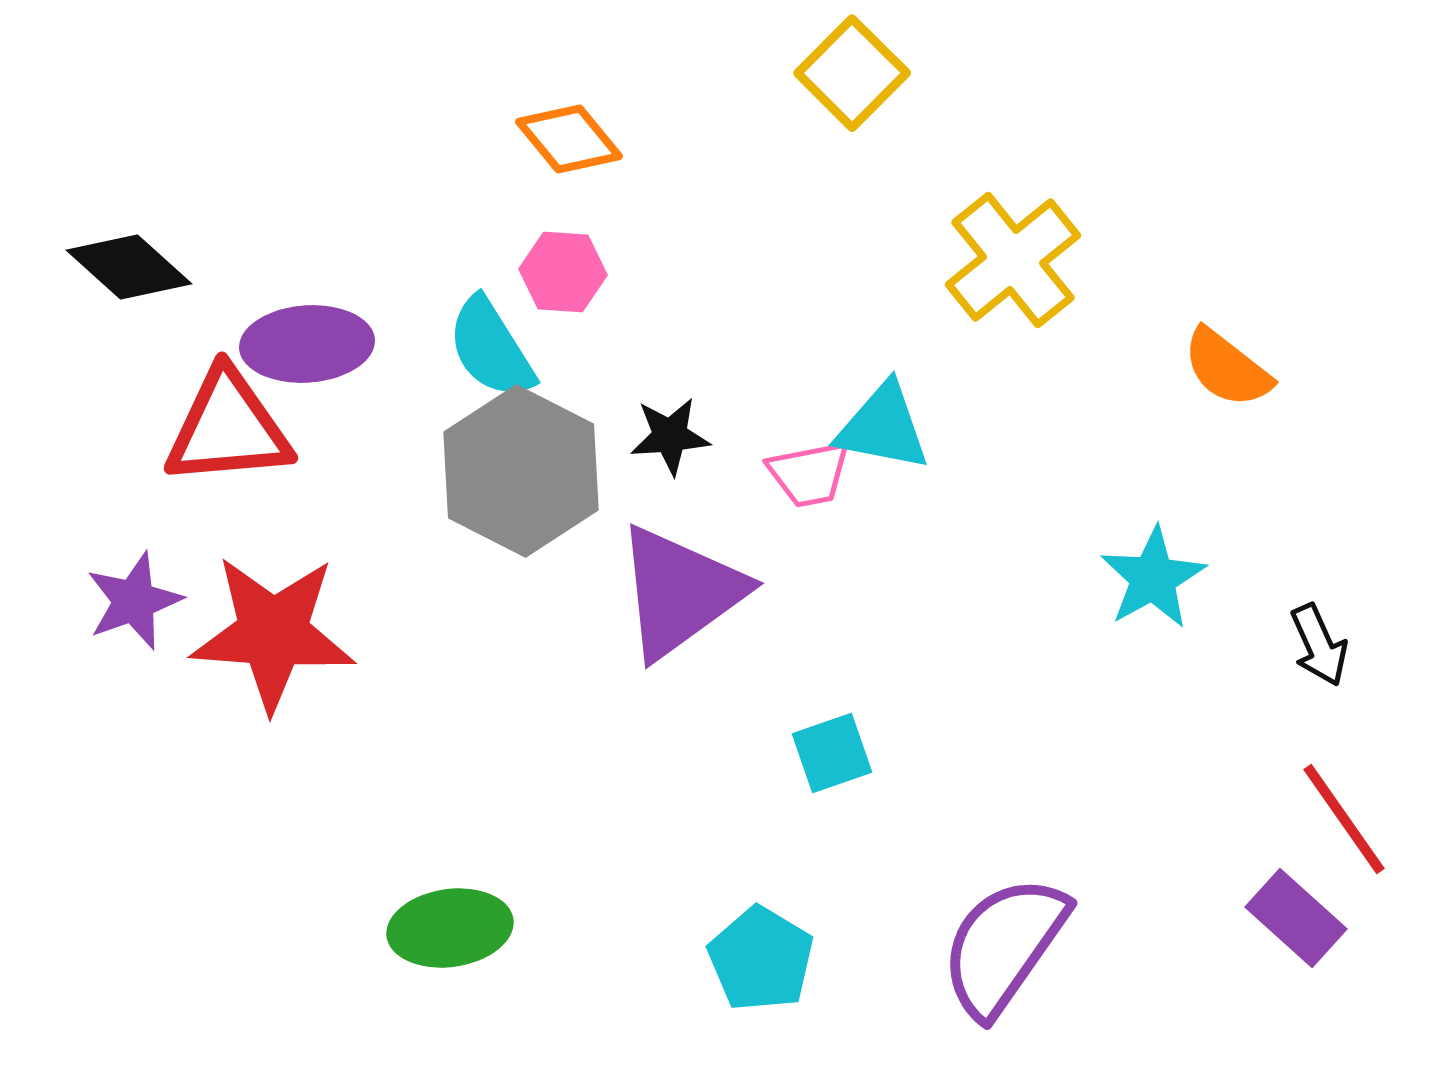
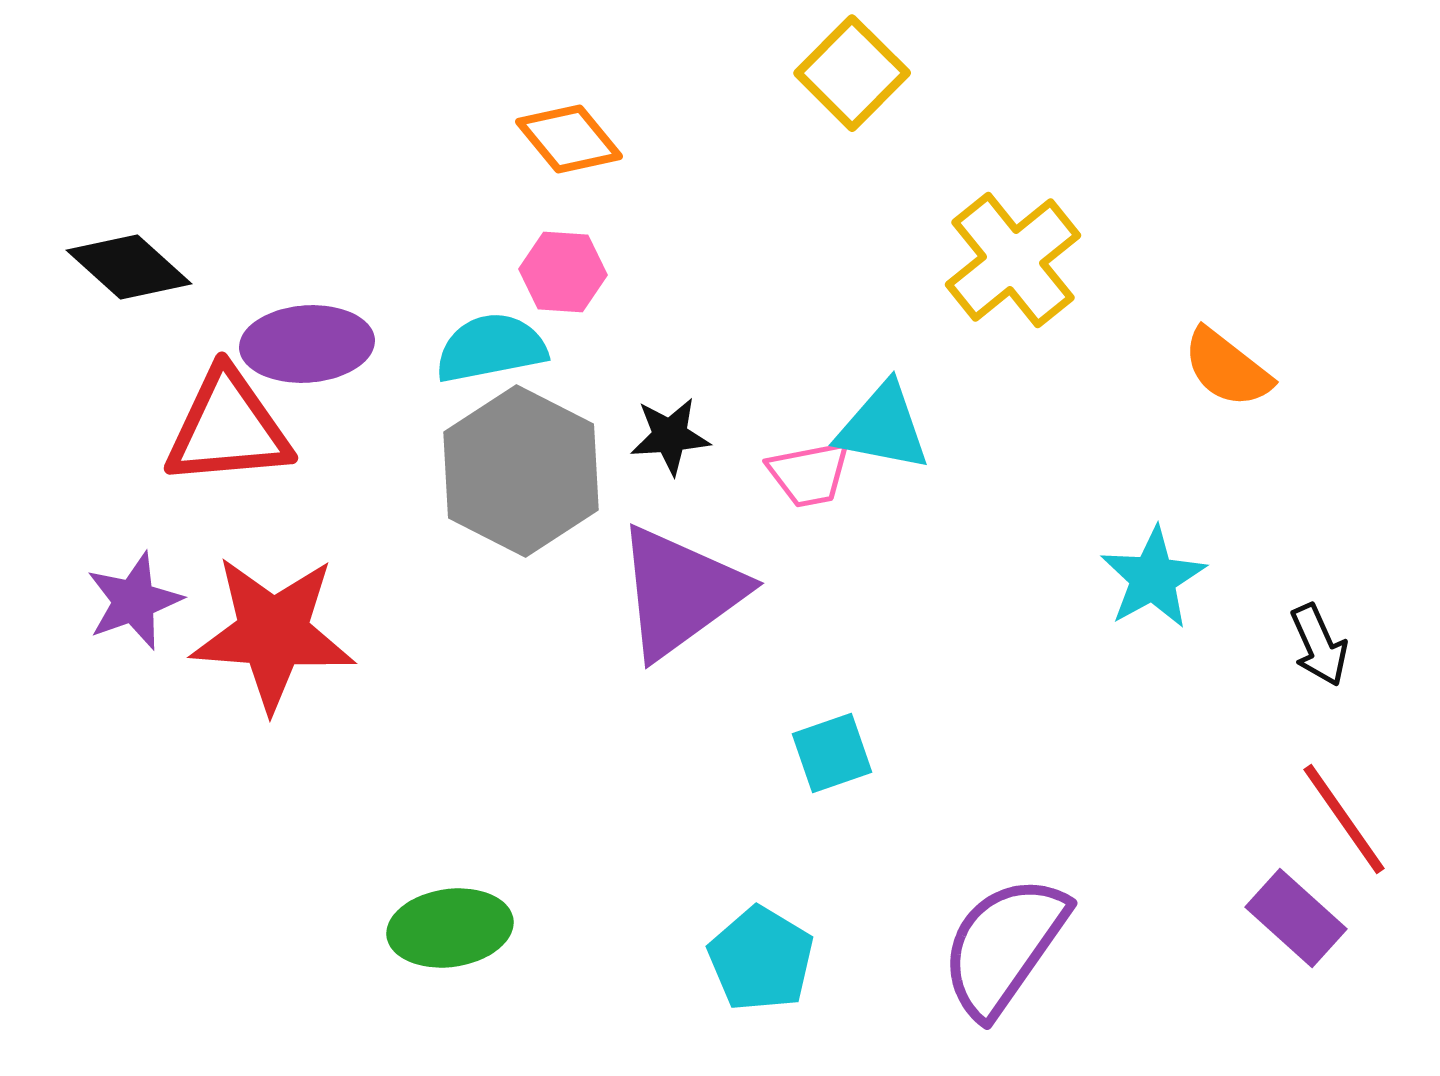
cyan semicircle: rotated 111 degrees clockwise
